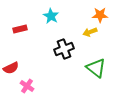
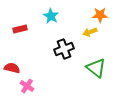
red semicircle: moved 1 px right; rotated 140 degrees counterclockwise
